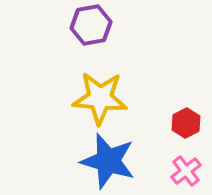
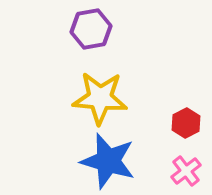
purple hexagon: moved 4 px down
